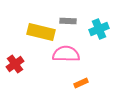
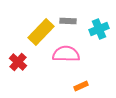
yellow rectangle: rotated 60 degrees counterclockwise
red cross: moved 3 px right, 2 px up; rotated 12 degrees counterclockwise
orange rectangle: moved 3 px down
